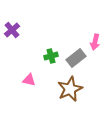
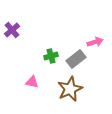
pink arrow: rotated 119 degrees counterclockwise
gray rectangle: moved 1 px down
pink triangle: moved 3 px right, 2 px down
